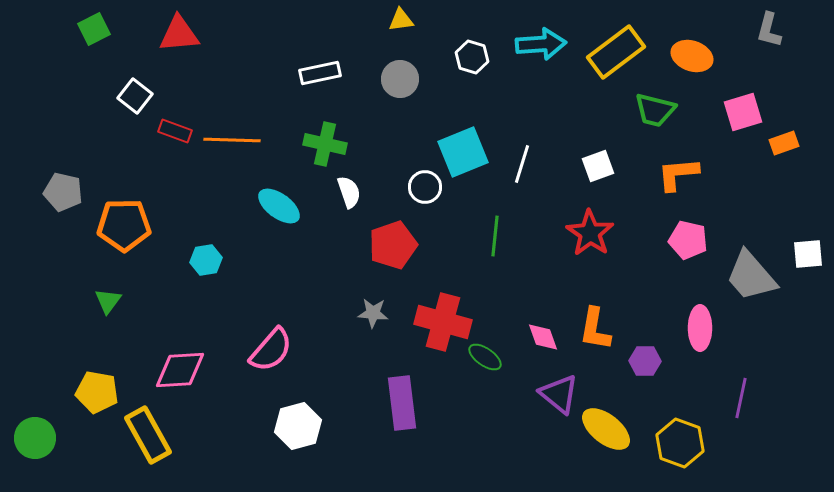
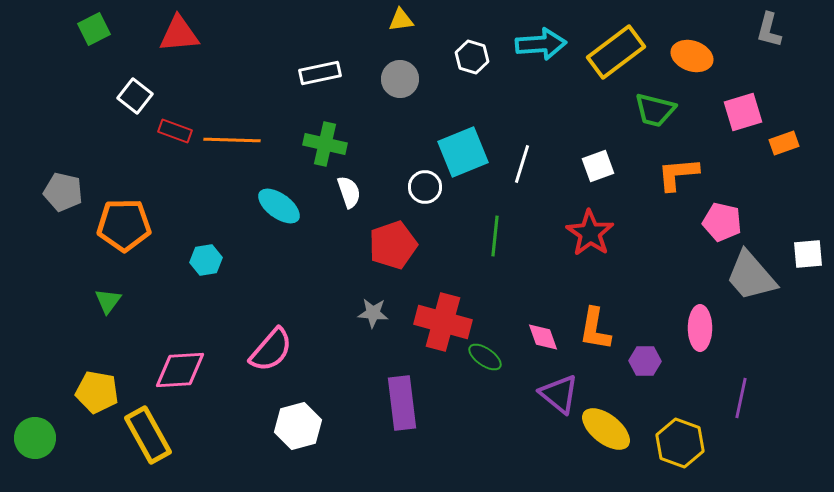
pink pentagon at (688, 240): moved 34 px right, 18 px up
